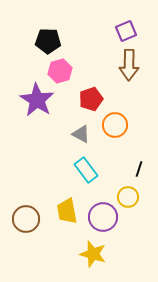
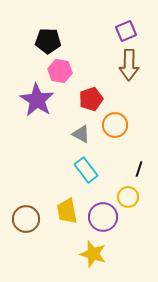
pink hexagon: rotated 25 degrees clockwise
